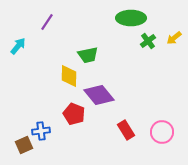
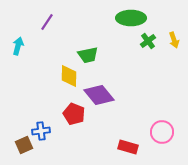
yellow arrow: moved 2 px down; rotated 70 degrees counterclockwise
cyan arrow: rotated 24 degrees counterclockwise
red rectangle: moved 2 px right, 17 px down; rotated 42 degrees counterclockwise
